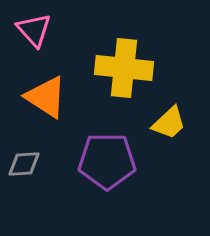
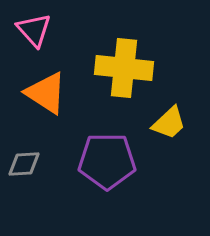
orange triangle: moved 4 px up
